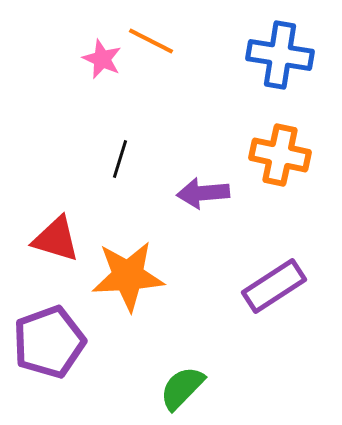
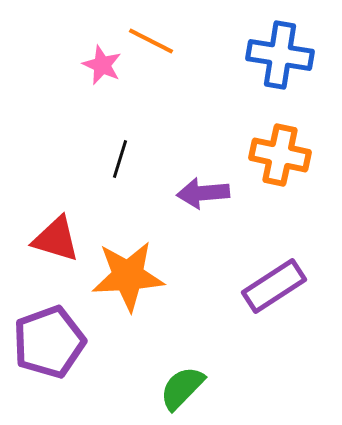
pink star: moved 6 px down
